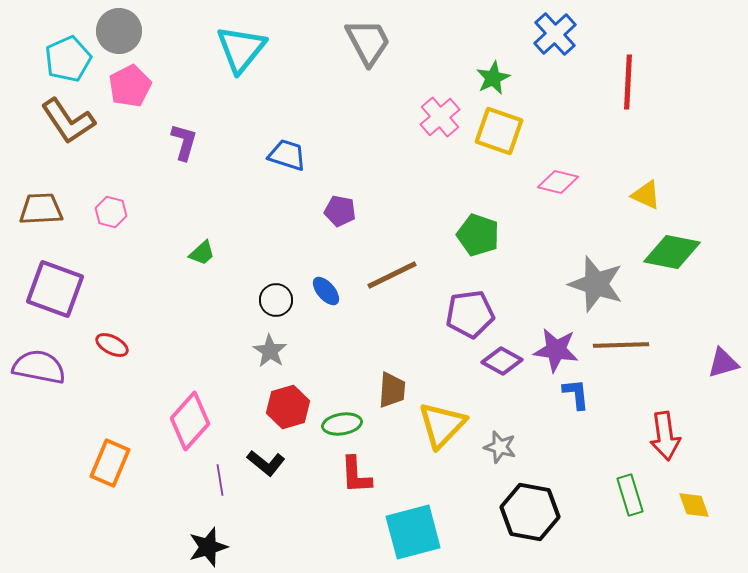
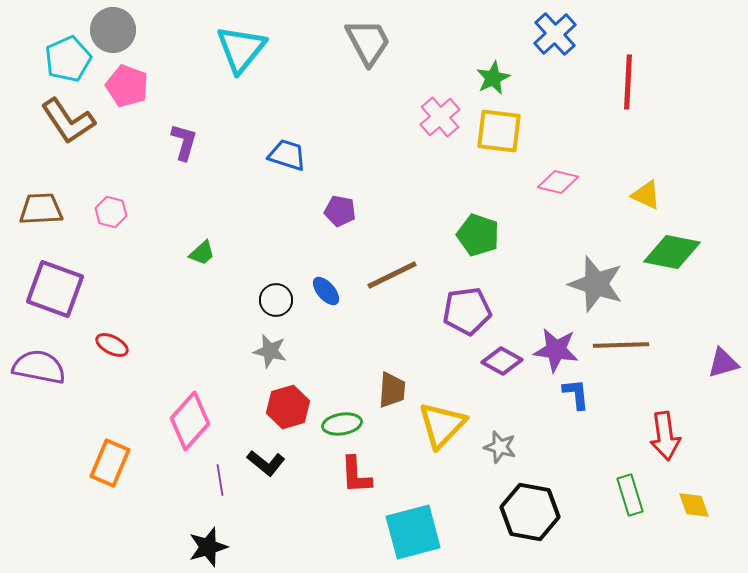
gray circle at (119, 31): moved 6 px left, 1 px up
pink pentagon at (130, 86): moved 3 px left; rotated 24 degrees counterclockwise
yellow square at (499, 131): rotated 12 degrees counterclockwise
purple pentagon at (470, 314): moved 3 px left, 3 px up
gray star at (270, 351): rotated 20 degrees counterclockwise
